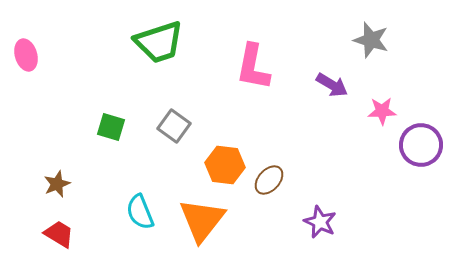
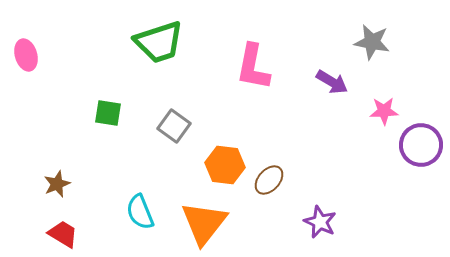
gray star: moved 1 px right, 2 px down; rotated 6 degrees counterclockwise
purple arrow: moved 3 px up
pink star: moved 2 px right
green square: moved 3 px left, 14 px up; rotated 8 degrees counterclockwise
orange triangle: moved 2 px right, 3 px down
red trapezoid: moved 4 px right
